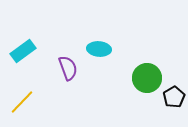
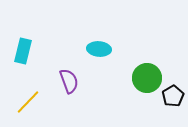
cyan rectangle: rotated 40 degrees counterclockwise
purple semicircle: moved 1 px right, 13 px down
black pentagon: moved 1 px left, 1 px up
yellow line: moved 6 px right
